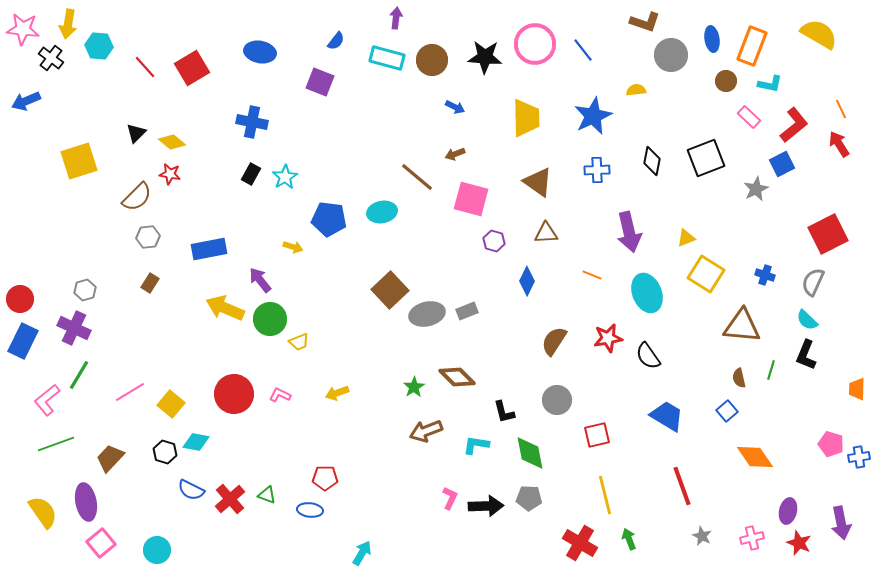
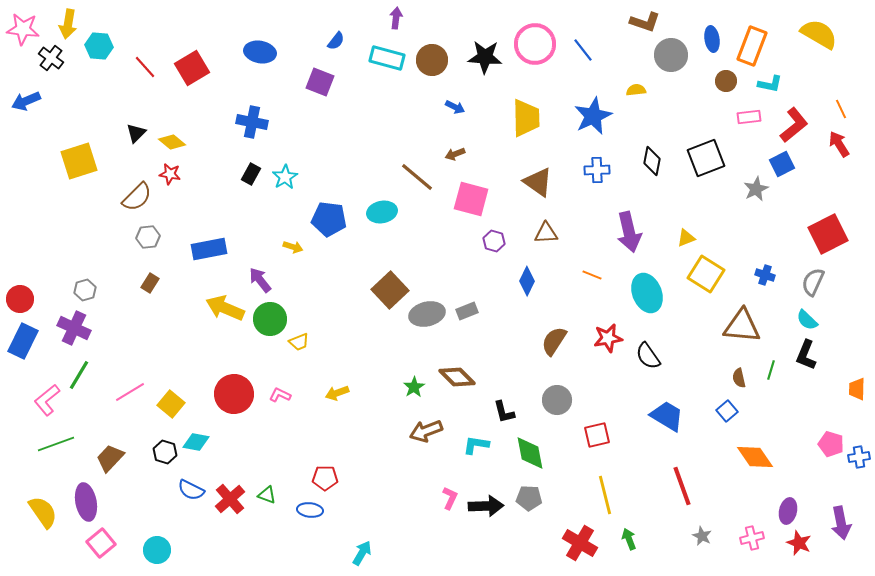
pink rectangle at (749, 117): rotated 50 degrees counterclockwise
